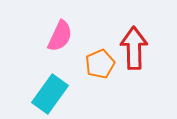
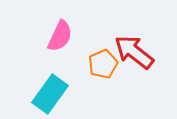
red arrow: moved 4 px down; rotated 51 degrees counterclockwise
orange pentagon: moved 3 px right
